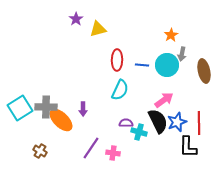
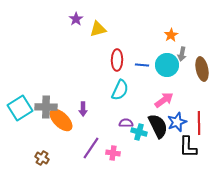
brown ellipse: moved 2 px left, 2 px up
black semicircle: moved 5 px down
brown cross: moved 2 px right, 7 px down
